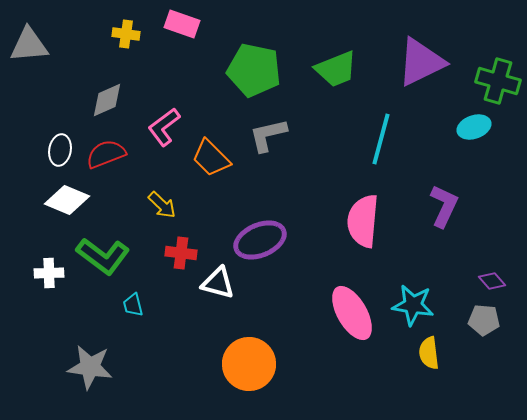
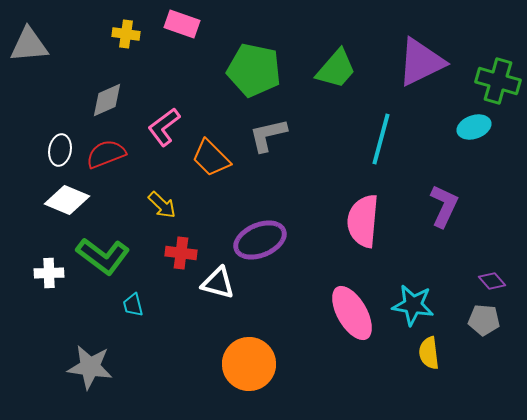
green trapezoid: rotated 27 degrees counterclockwise
